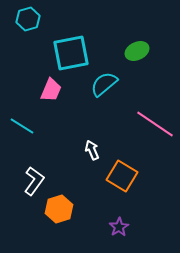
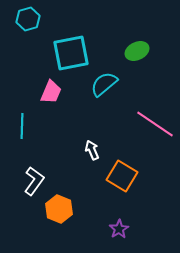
pink trapezoid: moved 2 px down
cyan line: rotated 60 degrees clockwise
orange hexagon: rotated 20 degrees counterclockwise
purple star: moved 2 px down
